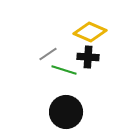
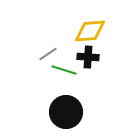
yellow diamond: moved 1 px up; rotated 28 degrees counterclockwise
